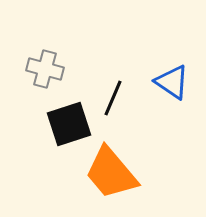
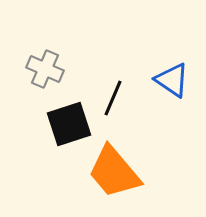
gray cross: rotated 9 degrees clockwise
blue triangle: moved 2 px up
orange trapezoid: moved 3 px right, 1 px up
